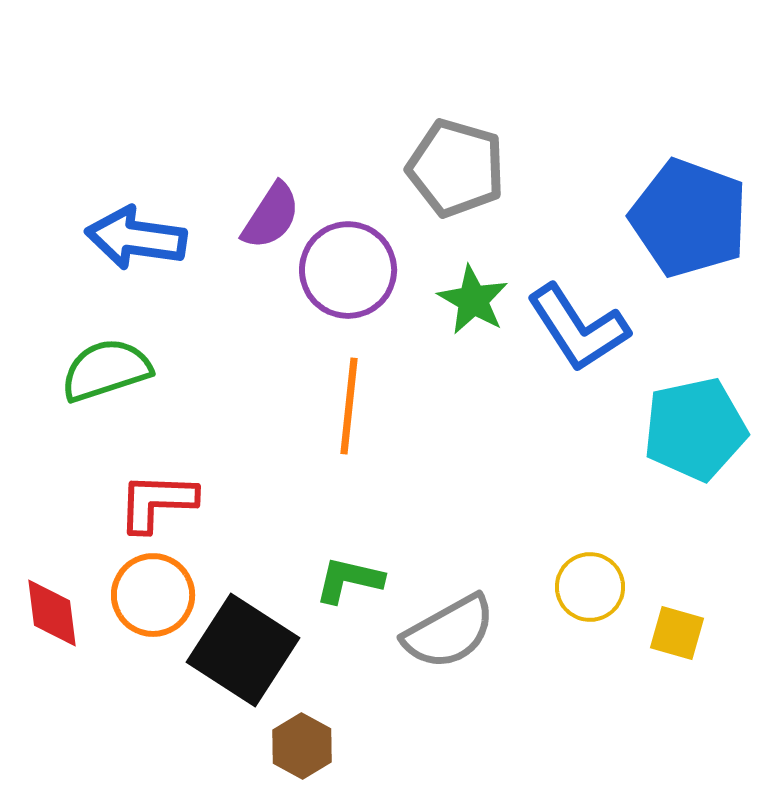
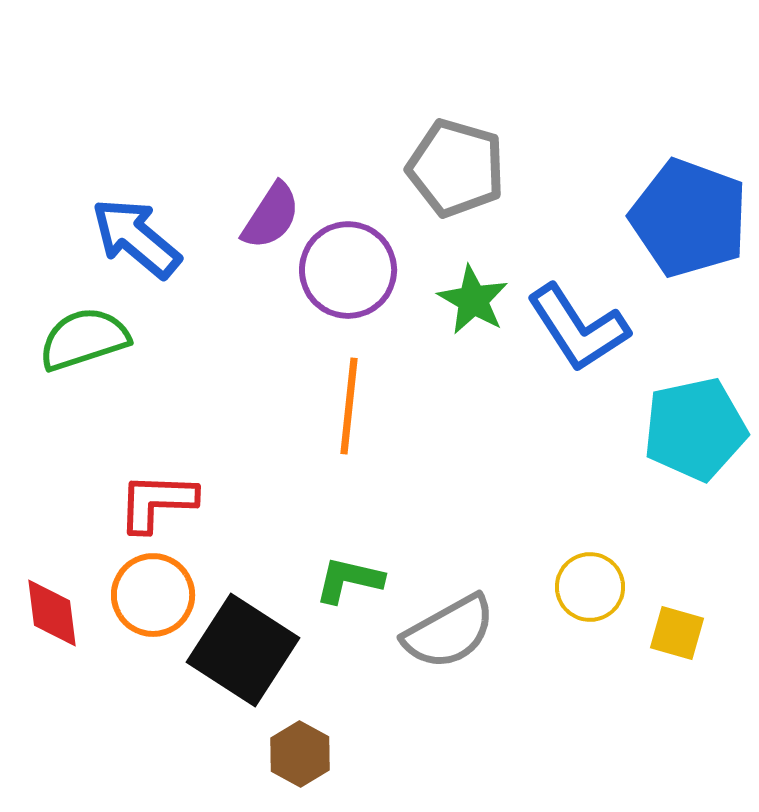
blue arrow: rotated 32 degrees clockwise
green semicircle: moved 22 px left, 31 px up
brown hexagon: moved 2 px left, 8 px down
